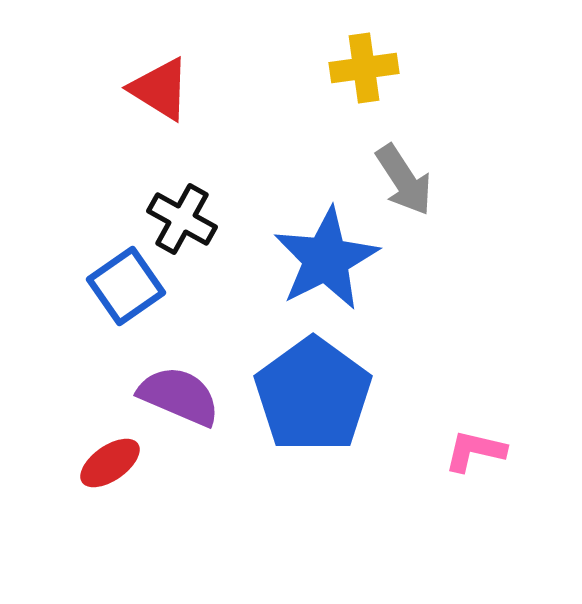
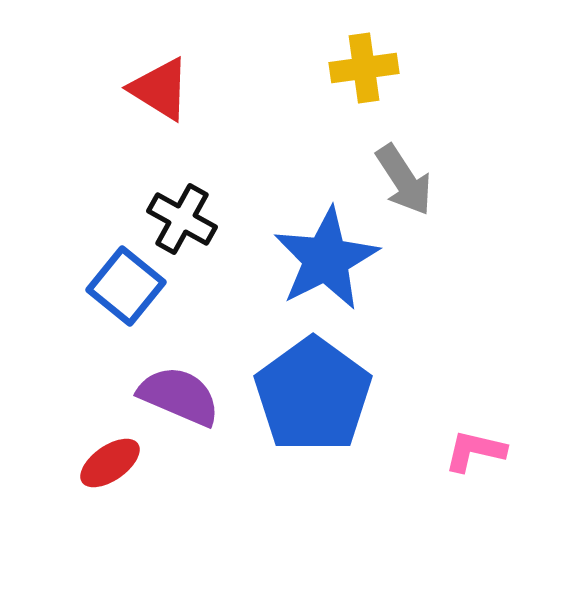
blue square: rotated 16 degrees counterclockwise
